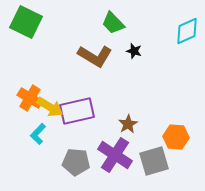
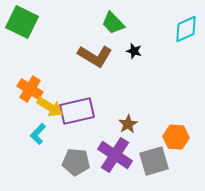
green square: moved 4 px left
cyan diamond: moved 1 px left, 2 px up
orange cross: moved 9 px up
